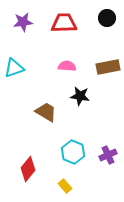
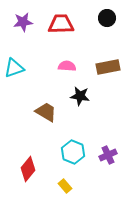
red trapezoid: moved 3 px left, 1 px down
